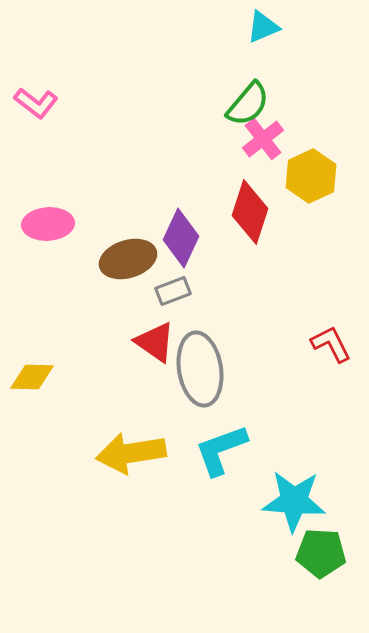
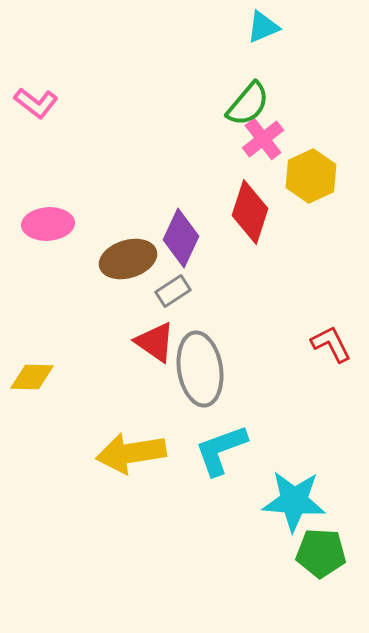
gray rectangle: rotated 12 degrees counterclockwise
